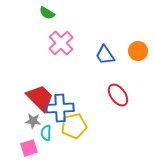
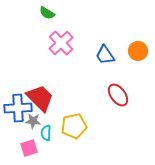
blue cross: moved 42 px left
